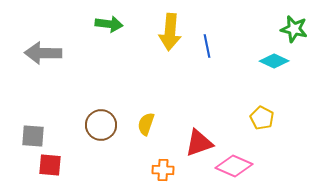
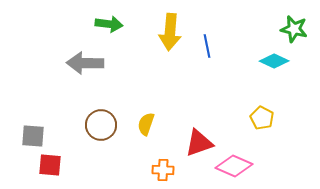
gray arrow: moved 42 px right, 10 px down
